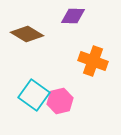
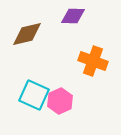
brown diamond: rotated 44 degrees counterclockwise
cyan square: rotated 12 degrees counterclockwise
pink hexagon: rotated 10 degrees counterclockwise
